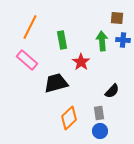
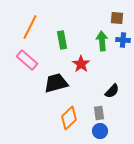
red star: moved 2 px down
